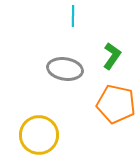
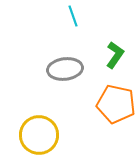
cyan line: rotated 20 degrees counterclockwise
green L-shape: moved 3 px right, 1 px up
gray ellipse: rotated 16 degrees counterclockwise
